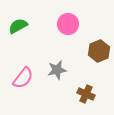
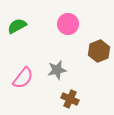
green semicircle: moved 1 px left
brown cross: moved 16 px left, 5 px down
